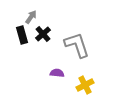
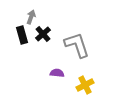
gray arrow: rotated 16 degrees counterclockwise
